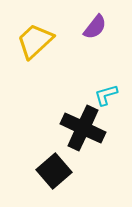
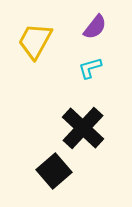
yellow trapezoid: rotated 18 degrees counterclockwise
cyan L-shape: moved 16 px left, 27 px up
black cross: rotated 18 degrees clockwise
